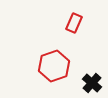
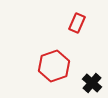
red rectangle: moved 3 px right
